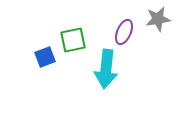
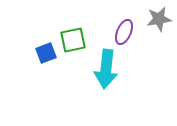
gray star: moved 1 px right
blue square: moved 1 px right, 4 px up
